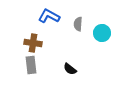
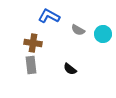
gray semicircle: moved 6 px down; rotated 64 degrees counterclockwise
cyan circle: moved 1 px right, 1 px down
